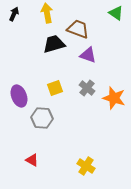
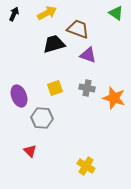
yellow arrow: rotated 72 degrees clockwise
gray cross: rotated 28 degrees counterclockwise
red triangle: moved 2 px left, 9 px up; rotated 16 degrees clockwise
